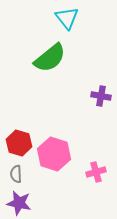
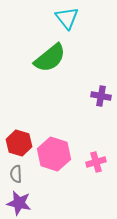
pink cross: moved 10 px up
